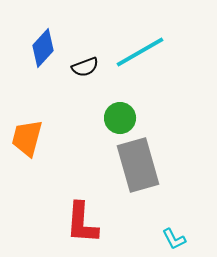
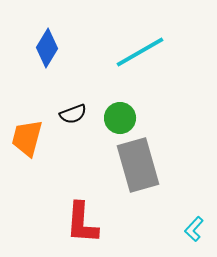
blue diamond: moved 4 px right; rotated 12 degrees counterclockwise
black semicircle: moved 12 px left, 47 px down
cyan L-shape: moved 20 px right, 10 px up; rotated 70 degrees clockwise
